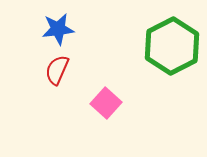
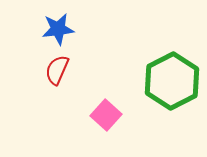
green hexagon: moved 35 px down
pink square: moved 12 px down
